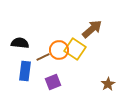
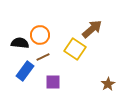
orange circle: moved 19 px left, 15 px up
blue rectangle: rotated 30 degrees clockwise
purple square: rotated 21 degrees clockwise
